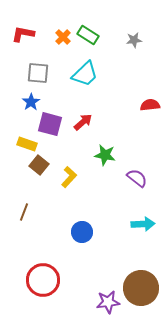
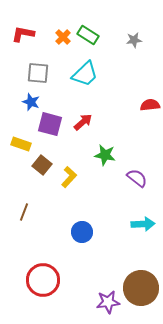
blue star: rotated 18 degrees counterclockwise
yellow rectangle: moved 6 px left
brown square: moved 3 px right
